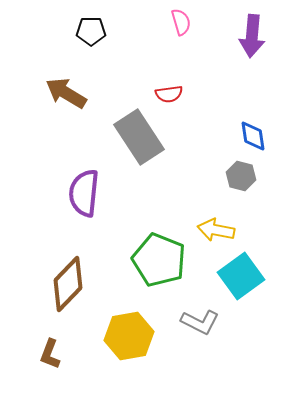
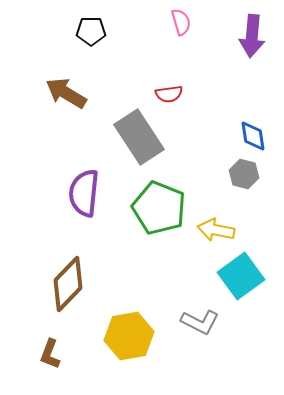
gray hexagon: moved 3 px right, 2 px up
green pentagon: moved 52 px up
